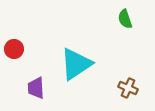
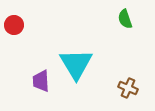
red circle: moved 24 px up
cyan triangle: rotated 27 degrees counterclockwise
purple trapezoid: moved 5 px right, 7 px up
